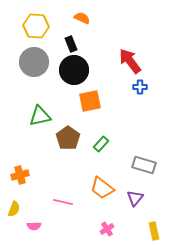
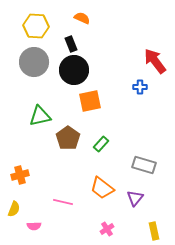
red arrow: moved 25 px right
